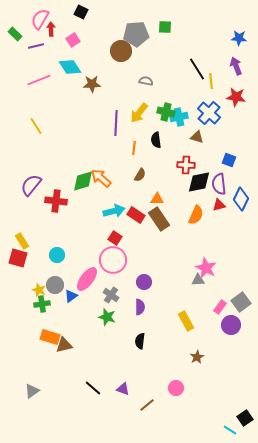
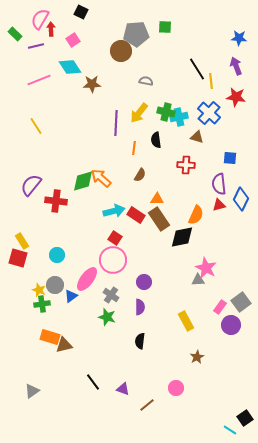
blue square at (229, 160): moved 1 px right, 2 px up; rotated 16 degrees counterclockwise
black diamond at (199, 182): moved 17 px left, 55 px down
black line at (93, 388): moved 6 px up; rotated 12 degrees clockwise
